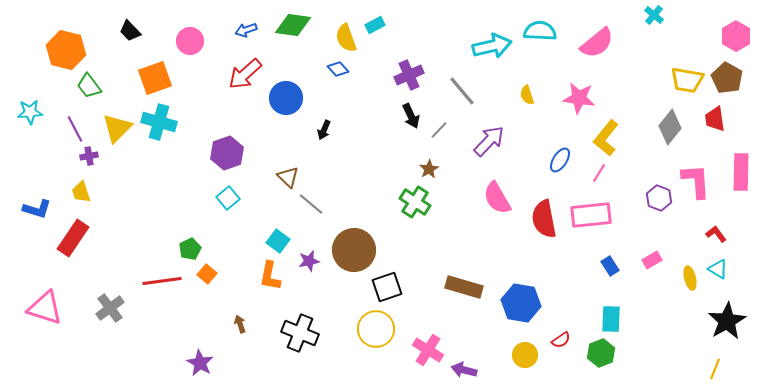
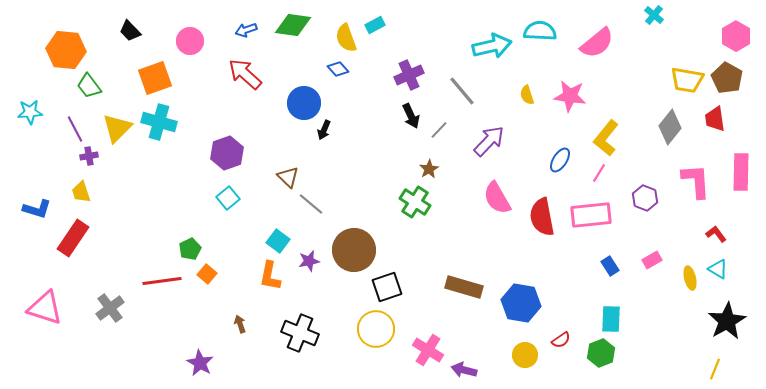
orange hexagon at (66, 50): rotated 9 degrees counterclockwise
red arrow at (245, 74): rotated 84 degrees clockwise
blue circle at (286, 98): moved 18 px right, 5 px down
pink star at (579, 98): moved 9 px left, 2 px up
purple hexagon at (659, 198): moved 14 px left
red semicircle at (544, 219): moved 2 px left, 2 px up
